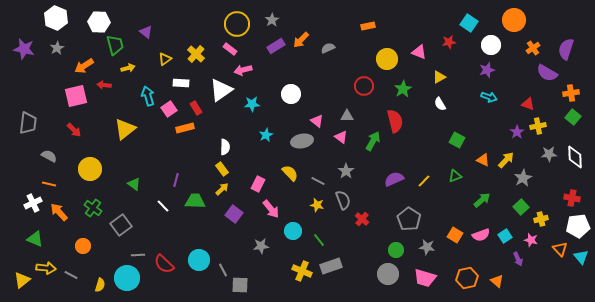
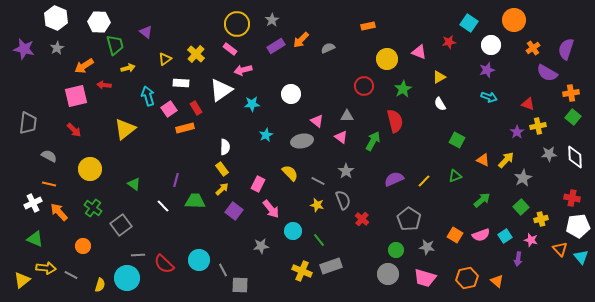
purple square at (234, 214): moved 3 px up
purple arrow at (518, 259): rotated 32 degrees clockwise
